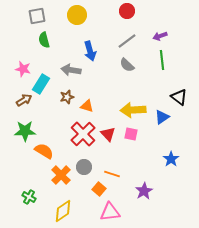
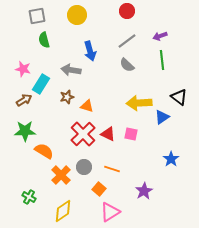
yellow arrow: moved 6 px right, 7 px up
red triangle: rotated 21 degrees counterclockwise
orange line: moved 5 px up
pink triangle: rotated 25 degrees counterclockwise
